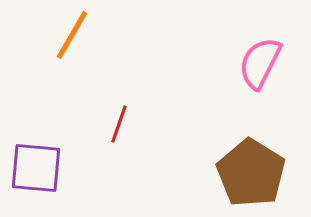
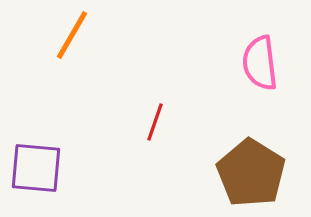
pink semicircle: rotated 34 degrees counterclockwise
red line: moved 36 px right, 2 px up
